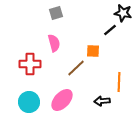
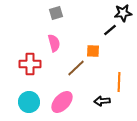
black star: rotated 18 degrees counterclockwise
pink ellipse: moved 2 px down
